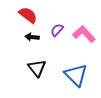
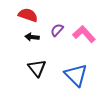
red semicircle: rotated 18 degrees counterclockwise
